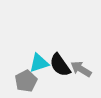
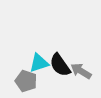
gray arrow: moved 2 px down
gray pentagon: rotated 25 degrees counterclockwise
